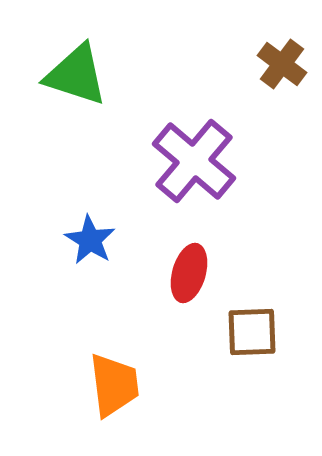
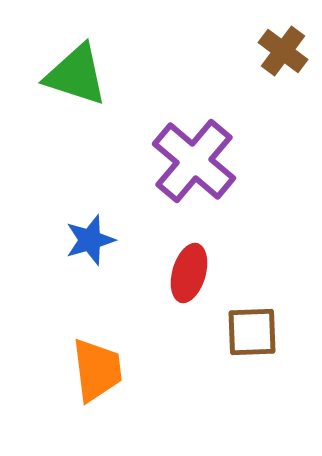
brown cross: moved 1 px right, 13 px up
blue star: rotated 24 degrees clockwise
orange trapezoid: moved 17 px left, 15 px up
